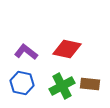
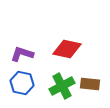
purple L-shape: moved 4 px left, 2 px down; rotated 20 degrees counterclockwise
